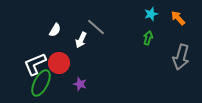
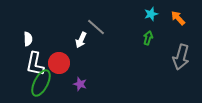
white semicircle: moved 27 px left, 9 px down; rotated 32 degrees counterclockwise
white L-shape: rotated 55 degrees counterclockwise
